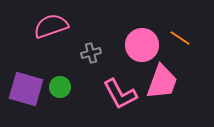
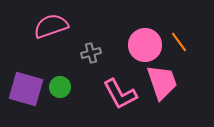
orange line: moved 1 px left, 4 px down; rotated 20 degrees clockwise
pink circle: moved 3 px right
pink trapezoid: rotated 39 degrees counterclockwise
